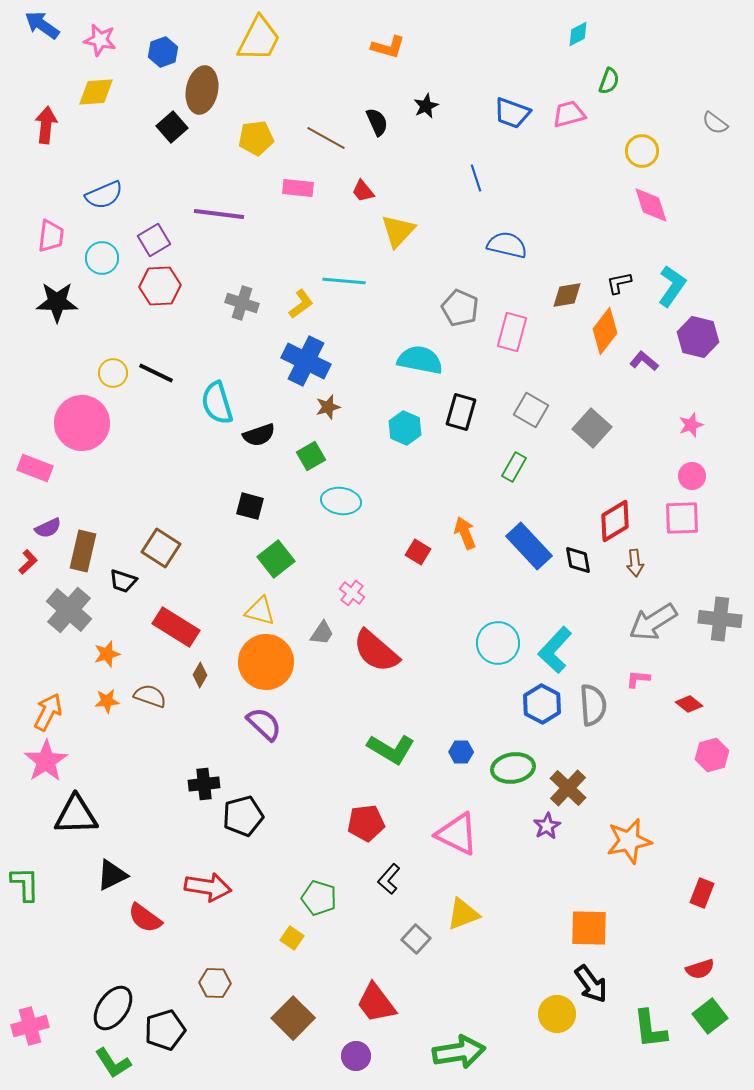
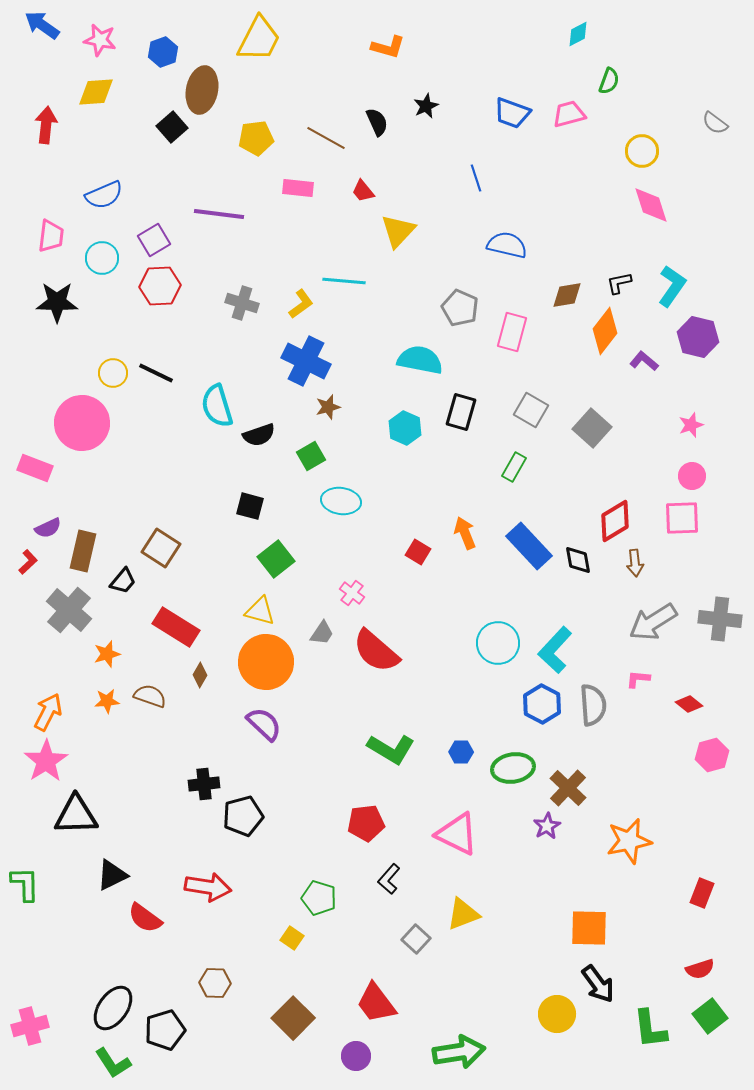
cyan semicircle at (217, 403): moved 3 px down
black trapezoid at (123, 581): rotated 68 degrees counterclockwise
black arrow at (591, 984): moved 7 px right
